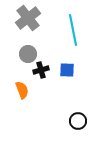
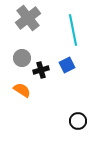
gray circle: moved 6 px left, 4 px down
blue square: moved 5 px up; rotated 28 degrees counterclockwise
orange semicircle: rotated 36 degrees counterclockwise
